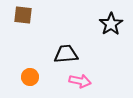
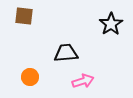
brown square: moved 1 px right, 1 px down
black trapezoid: moved 1 px up
pink arrow: moved 3 px right; rotated 30 degrees counterclockwise
